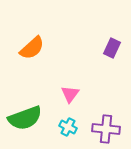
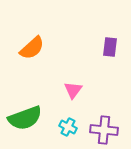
purple rectangle: moved 2 px left, 1 px up; rotated 18 degrees counterclockwise
pink triangle: moved 3 px right, 4 px up
purple cross: moved 2 px left, 1 px down
